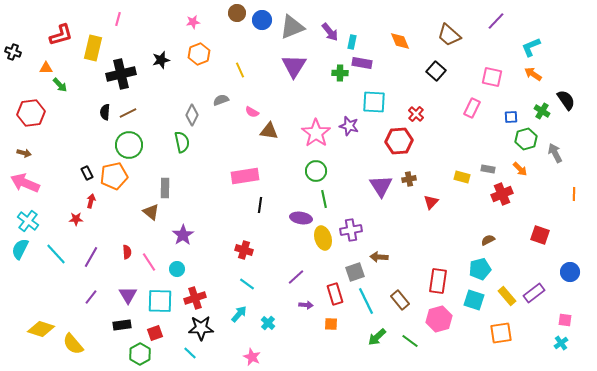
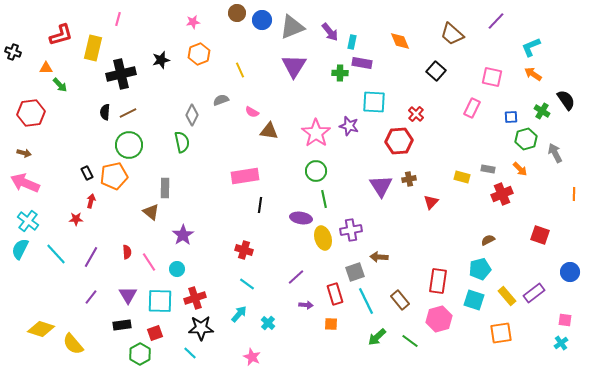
brown trapezoid at (449, 35): moved 3 px right, 1 px up
